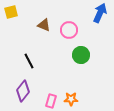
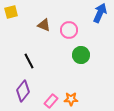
pink rectangle: rotated 24 degrees clockwise
